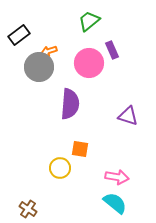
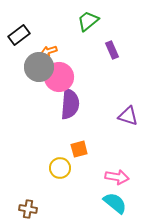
green trapezoid: moved 1 px left
pink circle: moved 30 px left, 14 px down
orange square: moved 1 px left; rotated 24 degrees counterclockwise
brown cross: rotated 24 degrees counterclockwise
